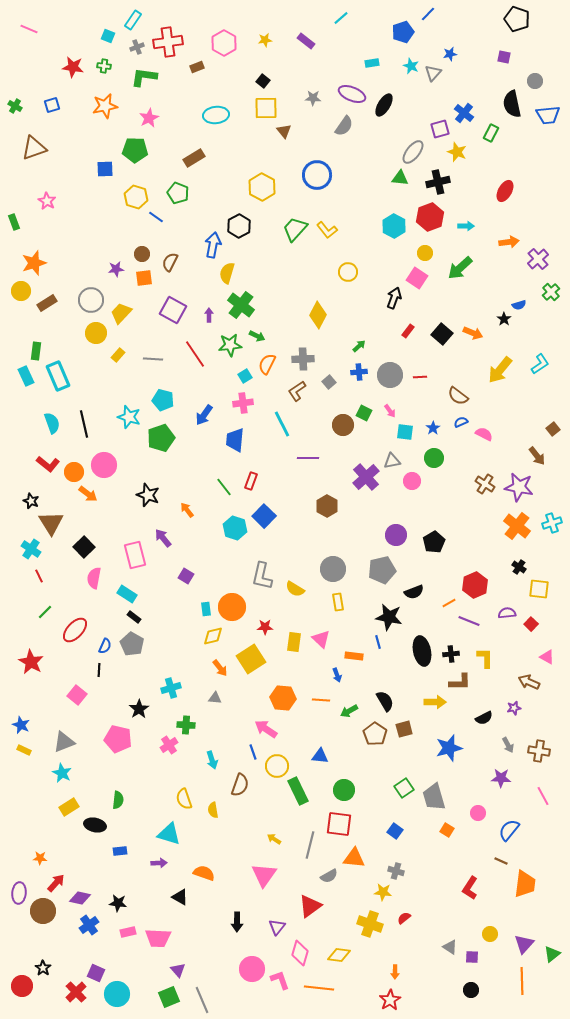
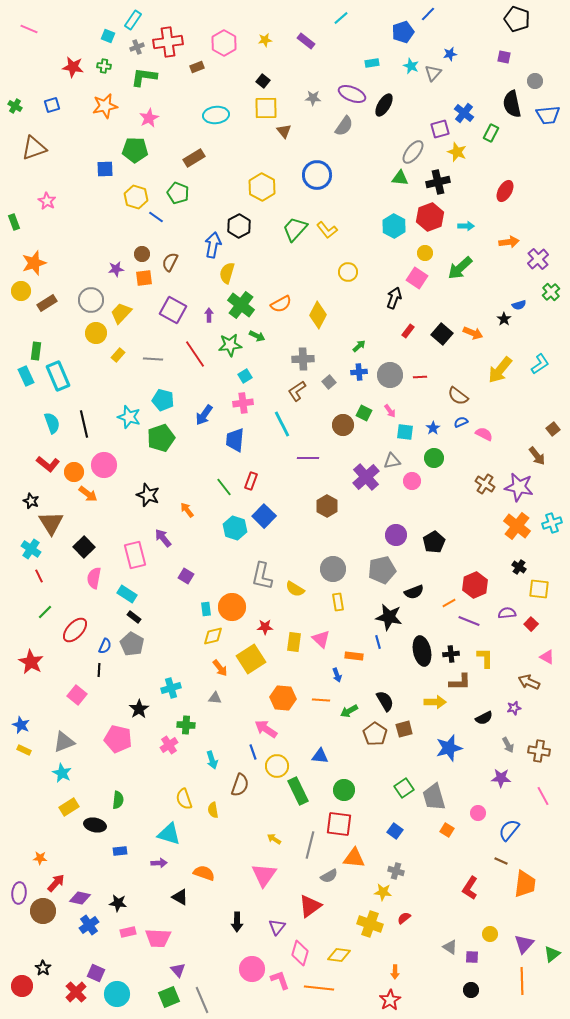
orange semicircle at (267, 364): moved 14 px right, 60 px up; rotated 145 degrees counterclockwise
